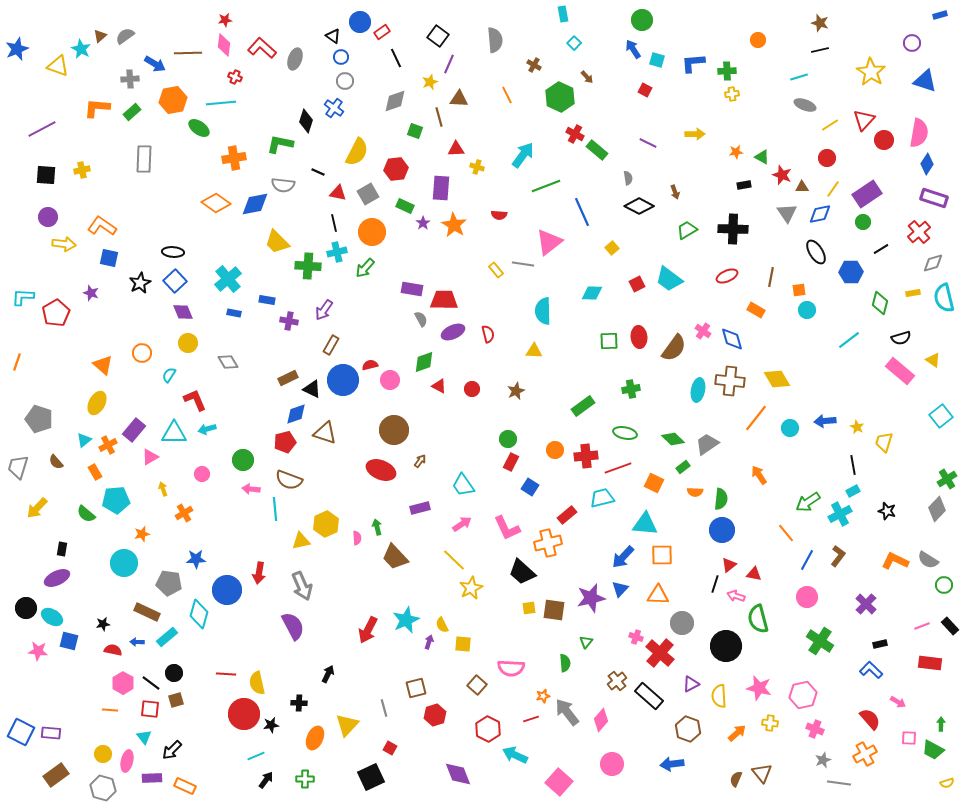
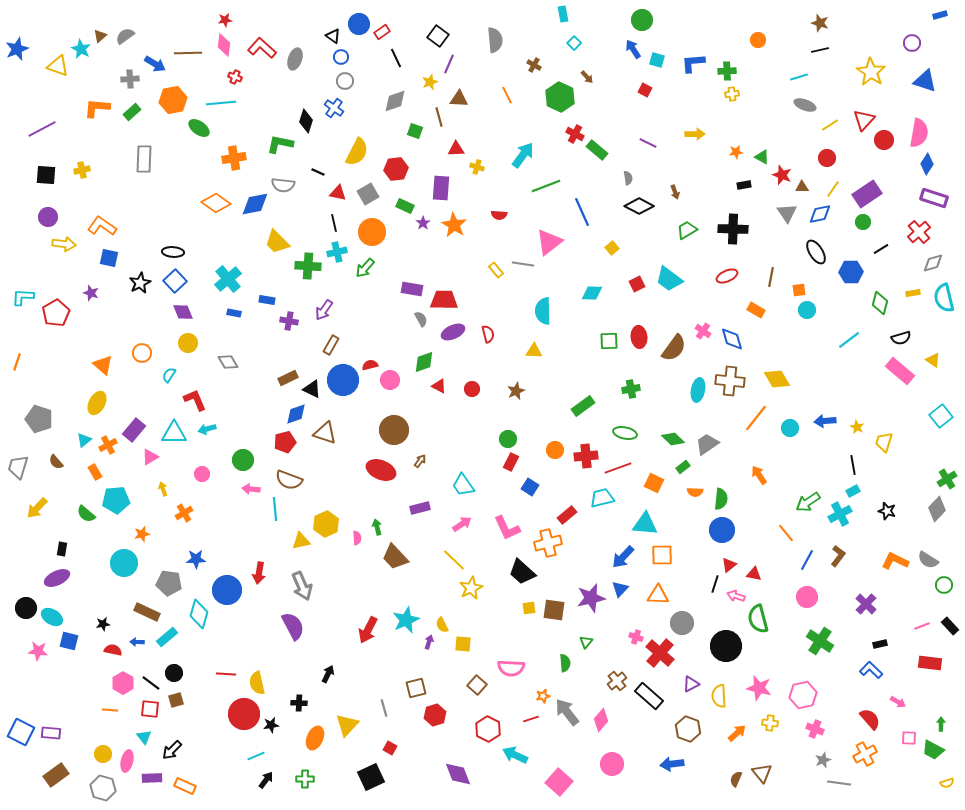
blue circle at (360, 22): moved 1 px left, 2 px down
